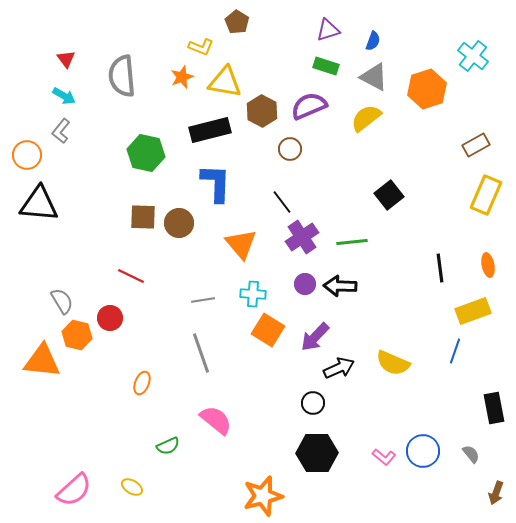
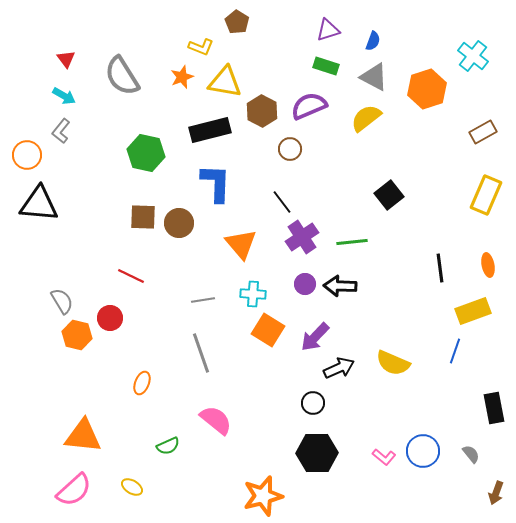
gray semicircle at (122, 76): rotated 27 degrees counterclockwise
brown rectangle at (476, 145): moved 7 px right, 13 px up
orange triangle at (42, 361): moved 41 px right, 75 px down
